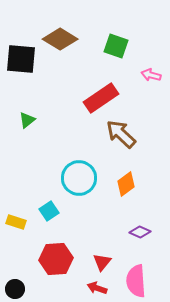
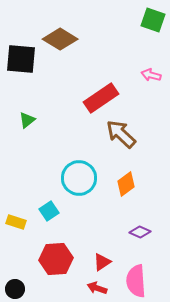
green square: moved 37 px right, 26 px up
red triangle: rotated 18 degrees clockwise
